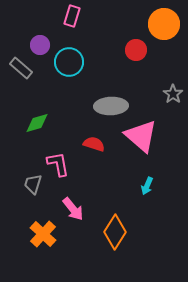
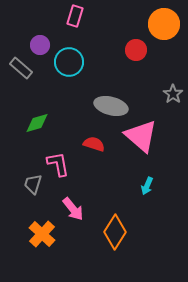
pink rectangle: moved 3 px right
gray ellipse: rotated 16 degrees clockwise
orange cross: moved 1 px left
